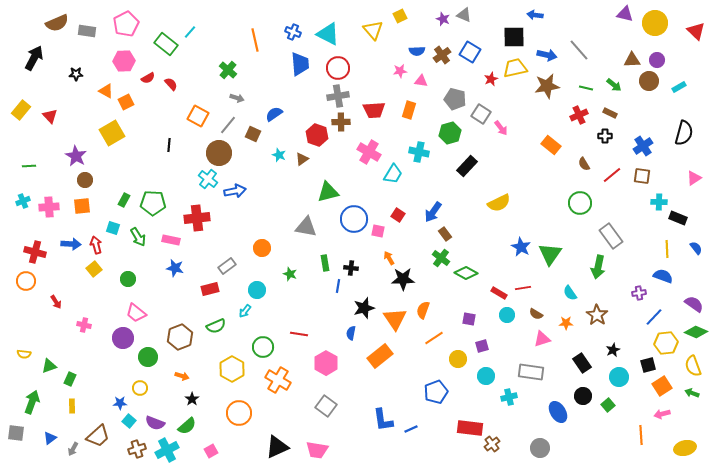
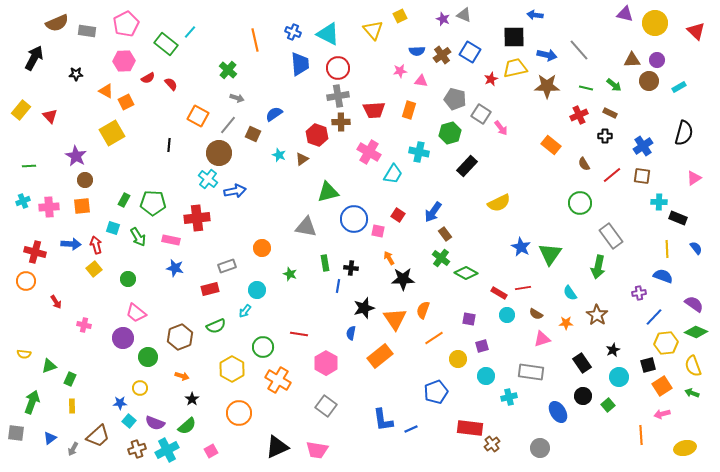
brown star at (547, 86): rotated 10 degrees clockwise
gray rectangle at (227, 266): rotated 18 degrees clockwise
